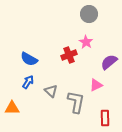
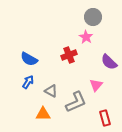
gray circle: moved 4 px right, 3 px down
pink star: moved 5 px up
purple semicircle: rotated 96 degrees counterclockwise
pink triangle: rotated 24 degrees counterclockwise
gray triangle: rotated 16 degrees counterclockwise
gray L-shape: rotated 55 degrees clockwise
orange triangle: moved 31 px right, 6 px down
red rectangle: rotated 14 degrees counterclockwise
